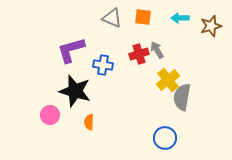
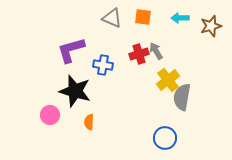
gray arrow: moved 1 px left, 1 px down
